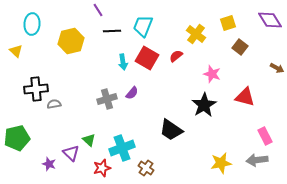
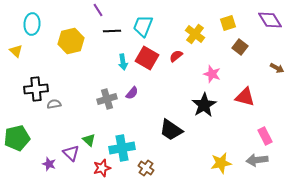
yellow cross: moved 1 px left
cyan cross: rotated 10 degrees clockwise
